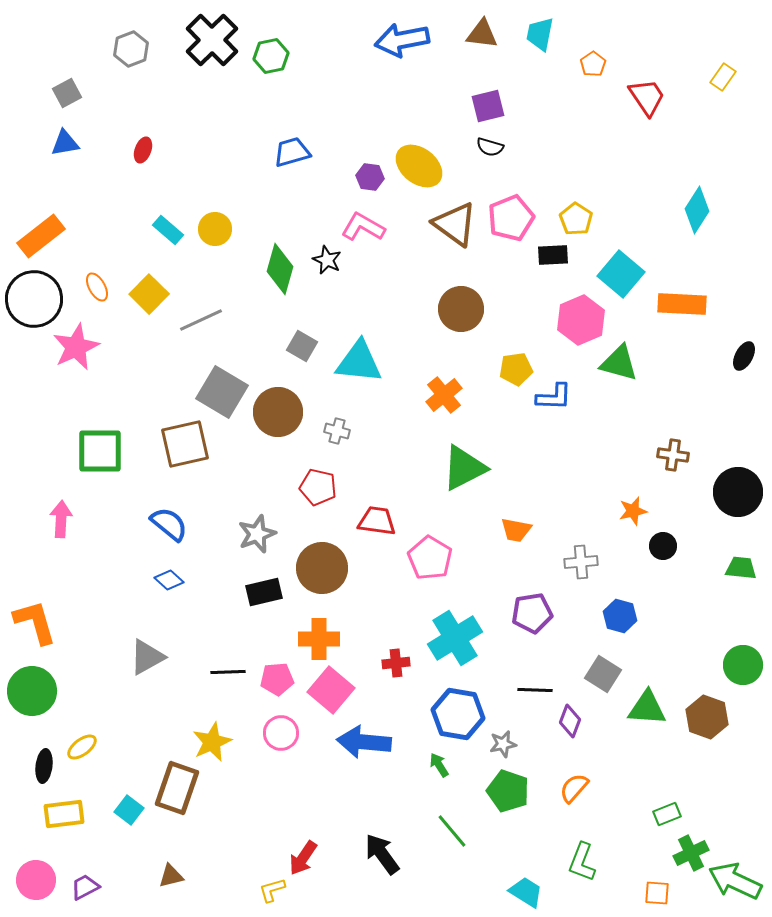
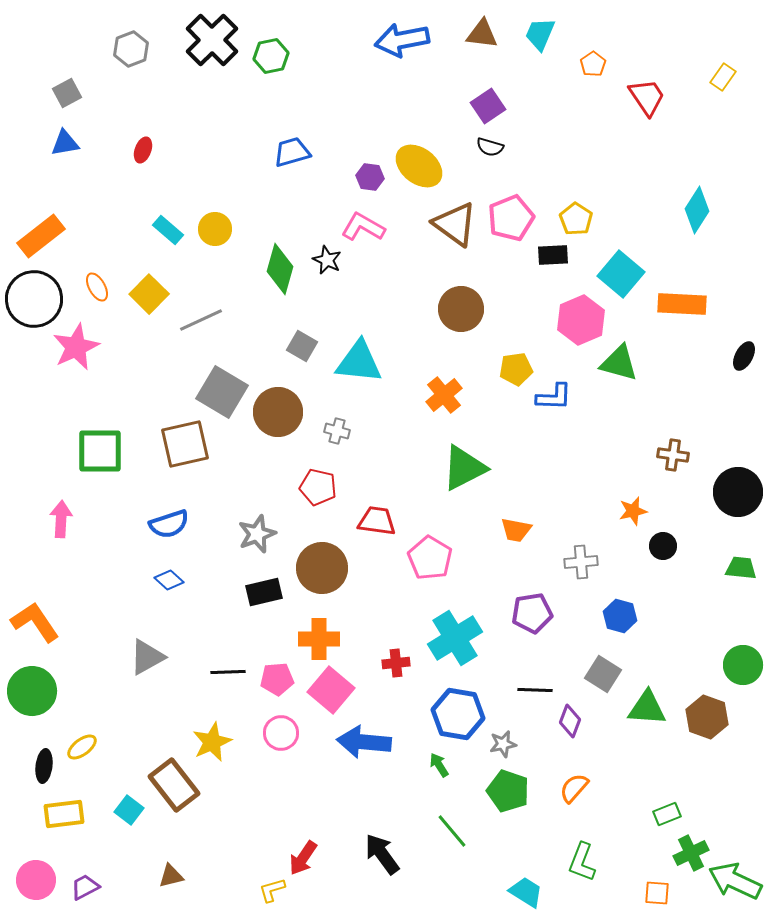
cyan trapezoid at (540, 34): rotated 12 degrees clockwise
purple square at (488, 106): rotated 20 degrees counterclockwise
blue semicircle at (169, 524): rotated 123 degrees clockwise
orange L-shape at (35, 622): rotated 18 degrees counterclockwise
brown rectangle at (177, 788): moved 3 px left, 3 px up; rotated 57 degrees counterclockwise
